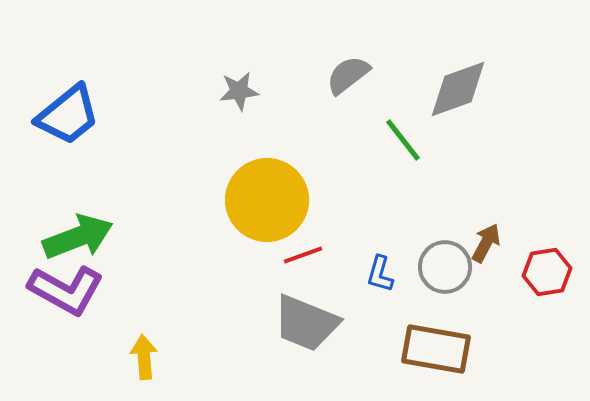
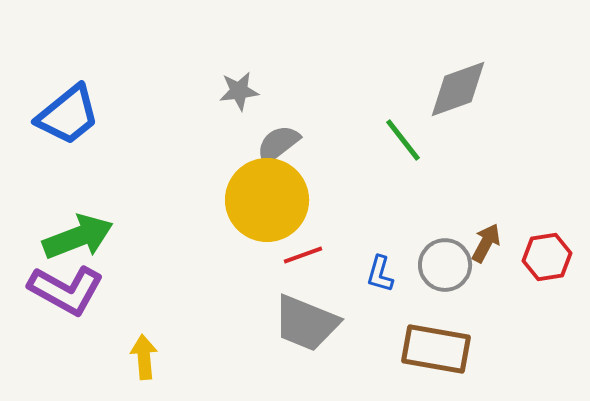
gray semicircle: moved 70 px left, 69 px down
gray circle: moved 2 px up
red hexagon: moved 15 px up
